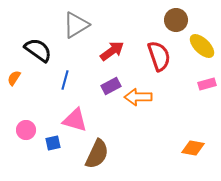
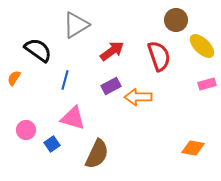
pink triangle: moved 2 px left, 2 px up
blue square: moved 1 px left, 1 px down; rotated 21 degrees counterclockwise
